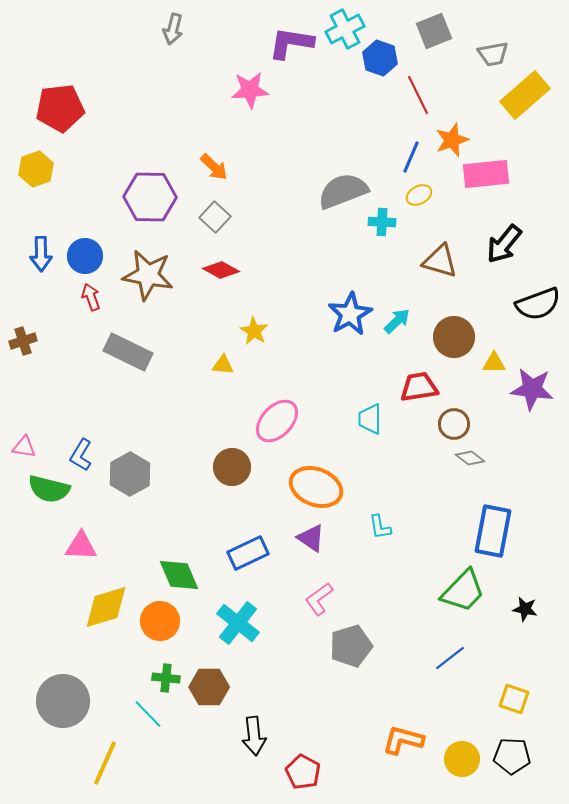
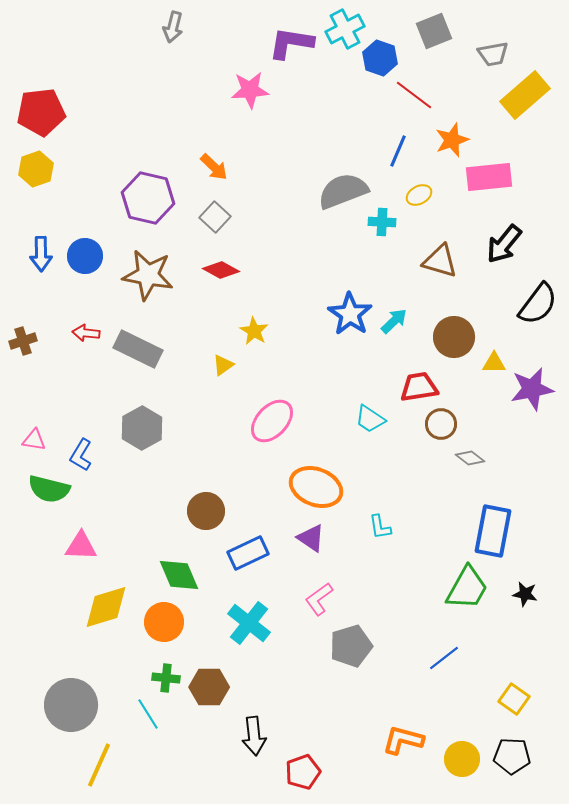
gray arrow at (173, 29): moved 2 px up
red line at (418, 95): moved 4 px left; rotated 27 degrees counterclockwise
red pentagon at (60, 108): moved 19 px left, 4 px down
blue line at (411, 157): moved 13 px left, 6 px up
pink rectangle at (486, 174): moved 3 px right, 3 px down
purple hexagon at (150, 197): moved 2 px left, 1 px down; rotated 12 degrees clockwise
red arrow at (91, 297): moved 5 px left, 36 px down; rotated 64 degrees counterclockwise
black semicircle at (538, 304): rotated 33 degrees counterclockwise
blue star at (350, 314): rotated 9 degrees counterclockwise
cyan arrow at (397, 321): moved 3 px left
gray rectangle at (128, 352): moved 10 px right, 3 px up
yellow triangle at (223, 365): rotated 40 degrees counterclockwise
purple star at (532, 389): rotated 18 degrees counterclockwise
cyan trapezoid at (370, 419): rotated 56 degrees counterclockwise
pink ellipse at (277, 421): moved 5 px left
brown circle at (454, 424): moved 13 px left
pink triangle at (24, 447): moved 10 px right, 7 px up
brown circle at (232, 467): moved 26 px left, 44 px down
gray hexagon at (130, 474): moved 12 px right, 46 px up
green trapezoid at (463, 591): moved 4 px right, 3 px up; rotated 15 degrees counterclockwise
black star at (525, 609): moved 15 px up
orange circle at (160, 621): moved 4 px right, 1 px down
cyan cross at (238, 623): moved 11 px right
blue line at (450, 658): moved 6 px left
yellow square at (514, 699): rotated 16 degrees clockwise
gray circle at (63, 701): moved 8 px right, 4 px down
cyan line at (148, 714): rotated 12 degrees clockwise
yellow line at (105, 763): moved 6 px left, 2 px down
red pentagon at (303, 772): rotated 24 degrees clockwise
